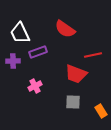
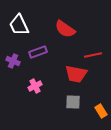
white trapezoid: moved 1 px left, 8 px up
purple cross: rotated 24 degrees clockwise
red trapezoid: rotated 10 degrees counterclockwise
